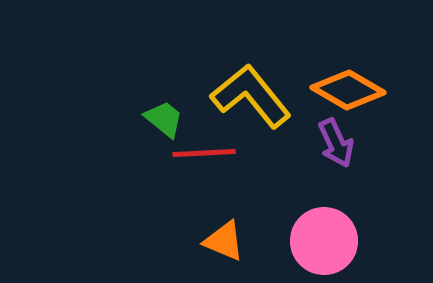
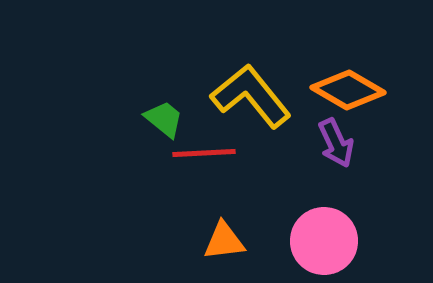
orange triangle: rotated 30 degrees counterclockwise
